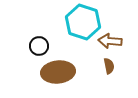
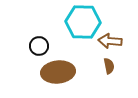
cyan hexagon: rotated 16 degrees counterclockwise
